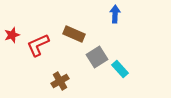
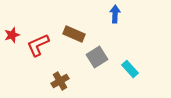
cyan rectangle: moved 10 px right
